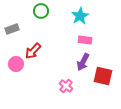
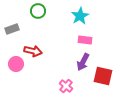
green circle: moved 3 px left
red arrow: rotated 120 degrees counterclockwise
